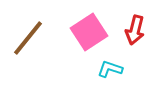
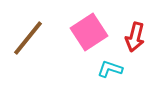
red arrow: moved 7 px down
